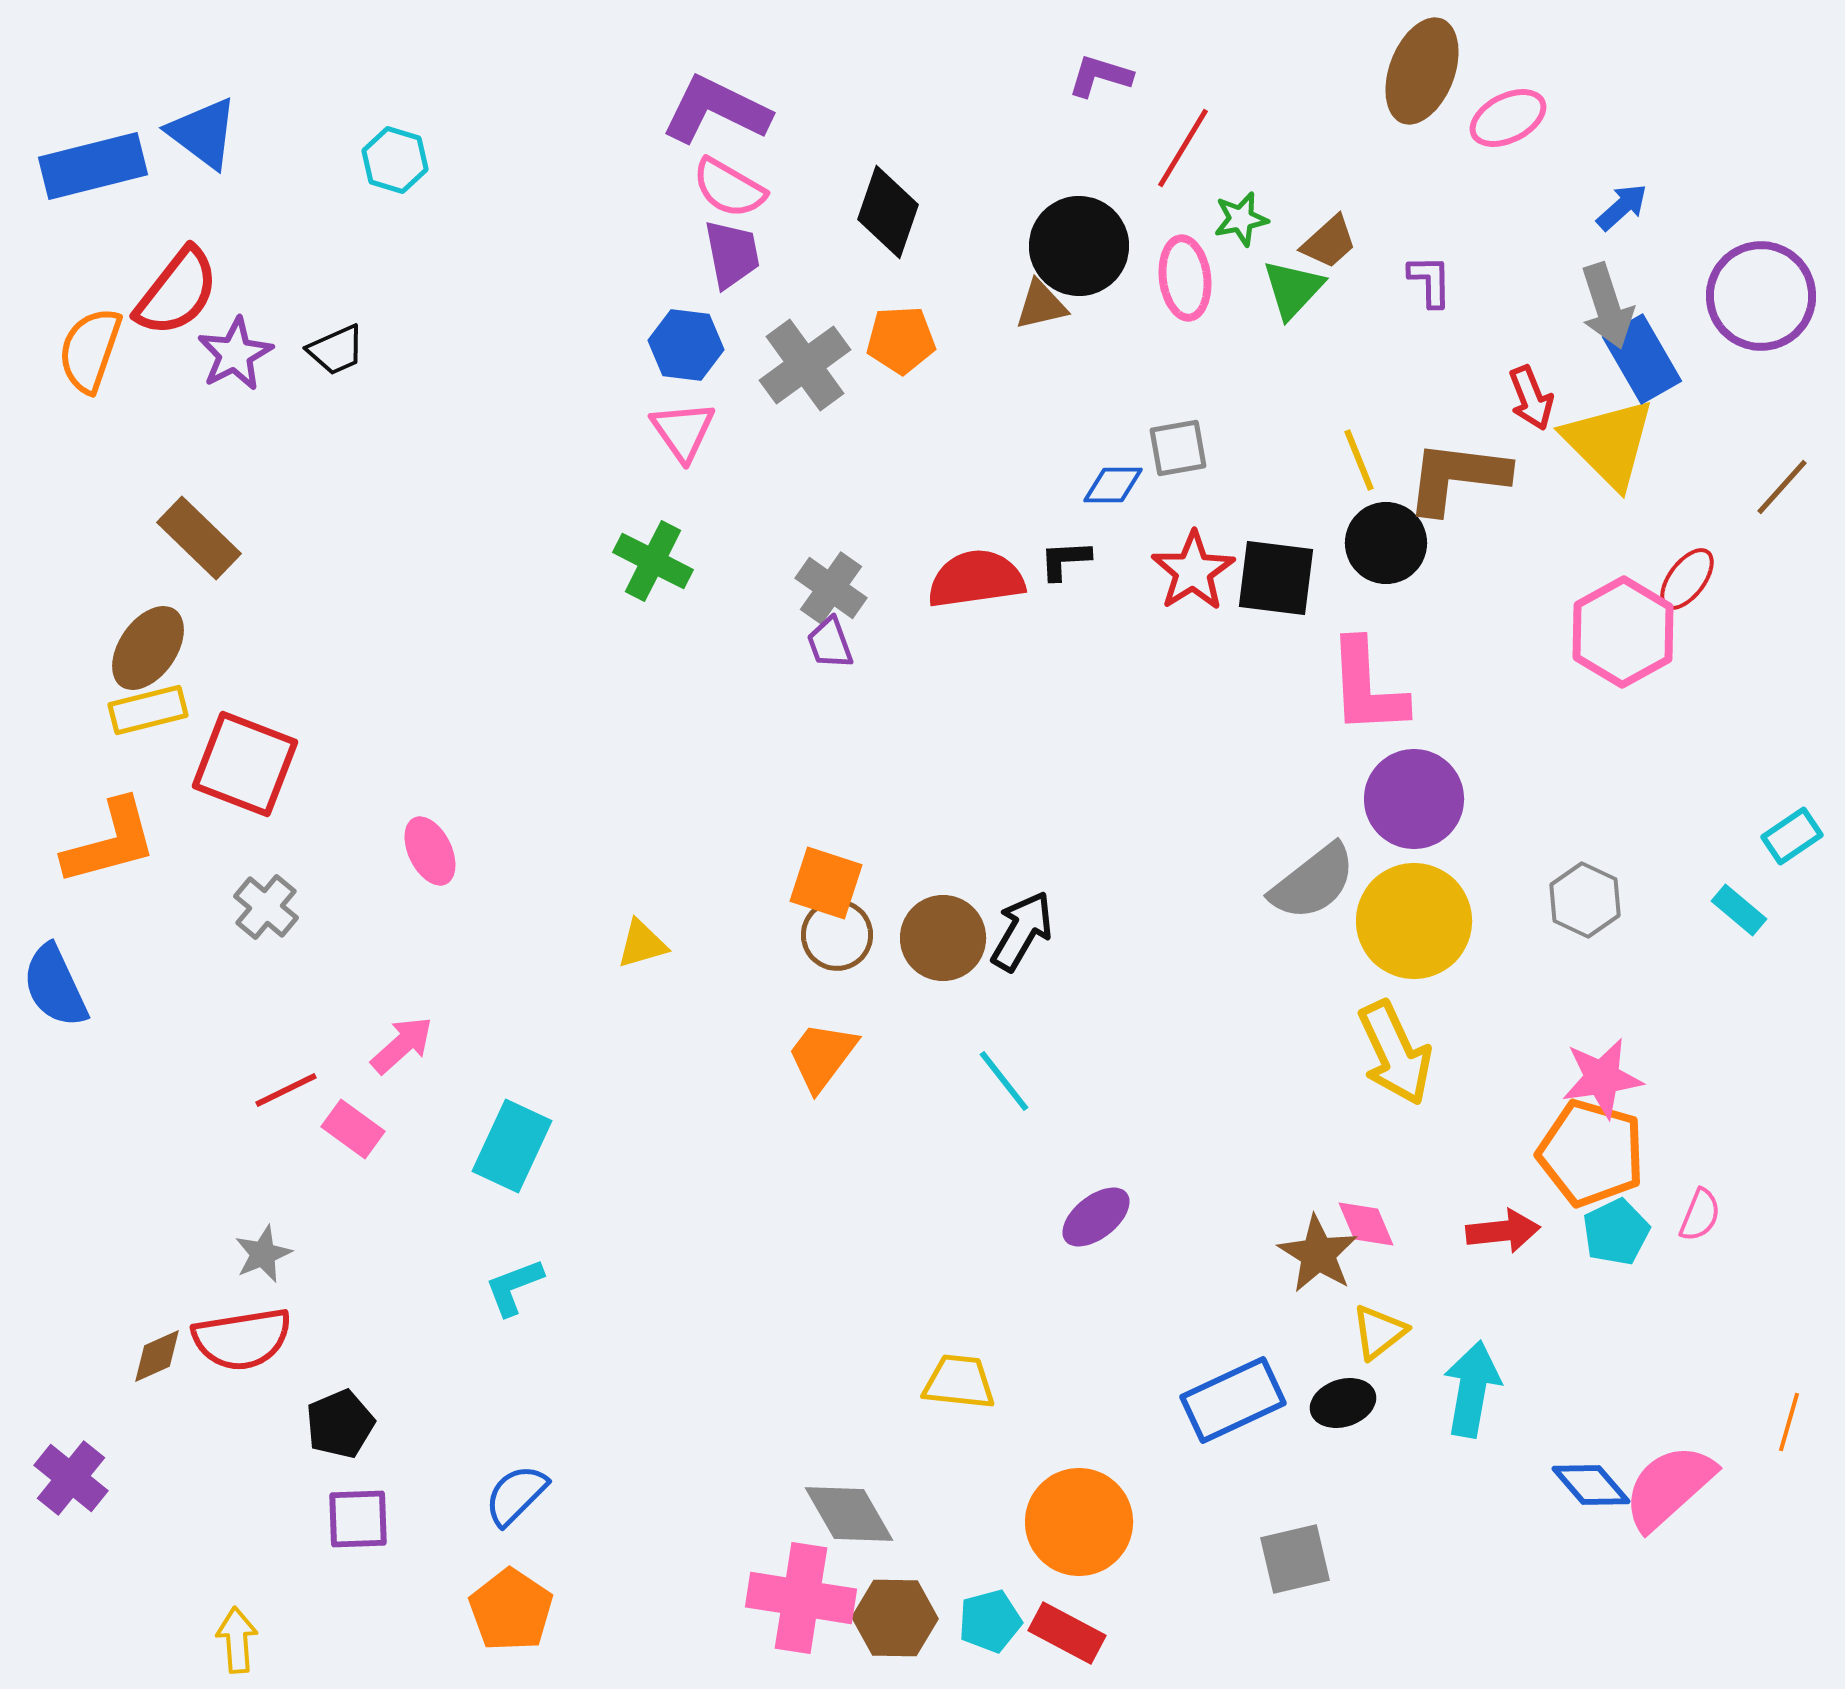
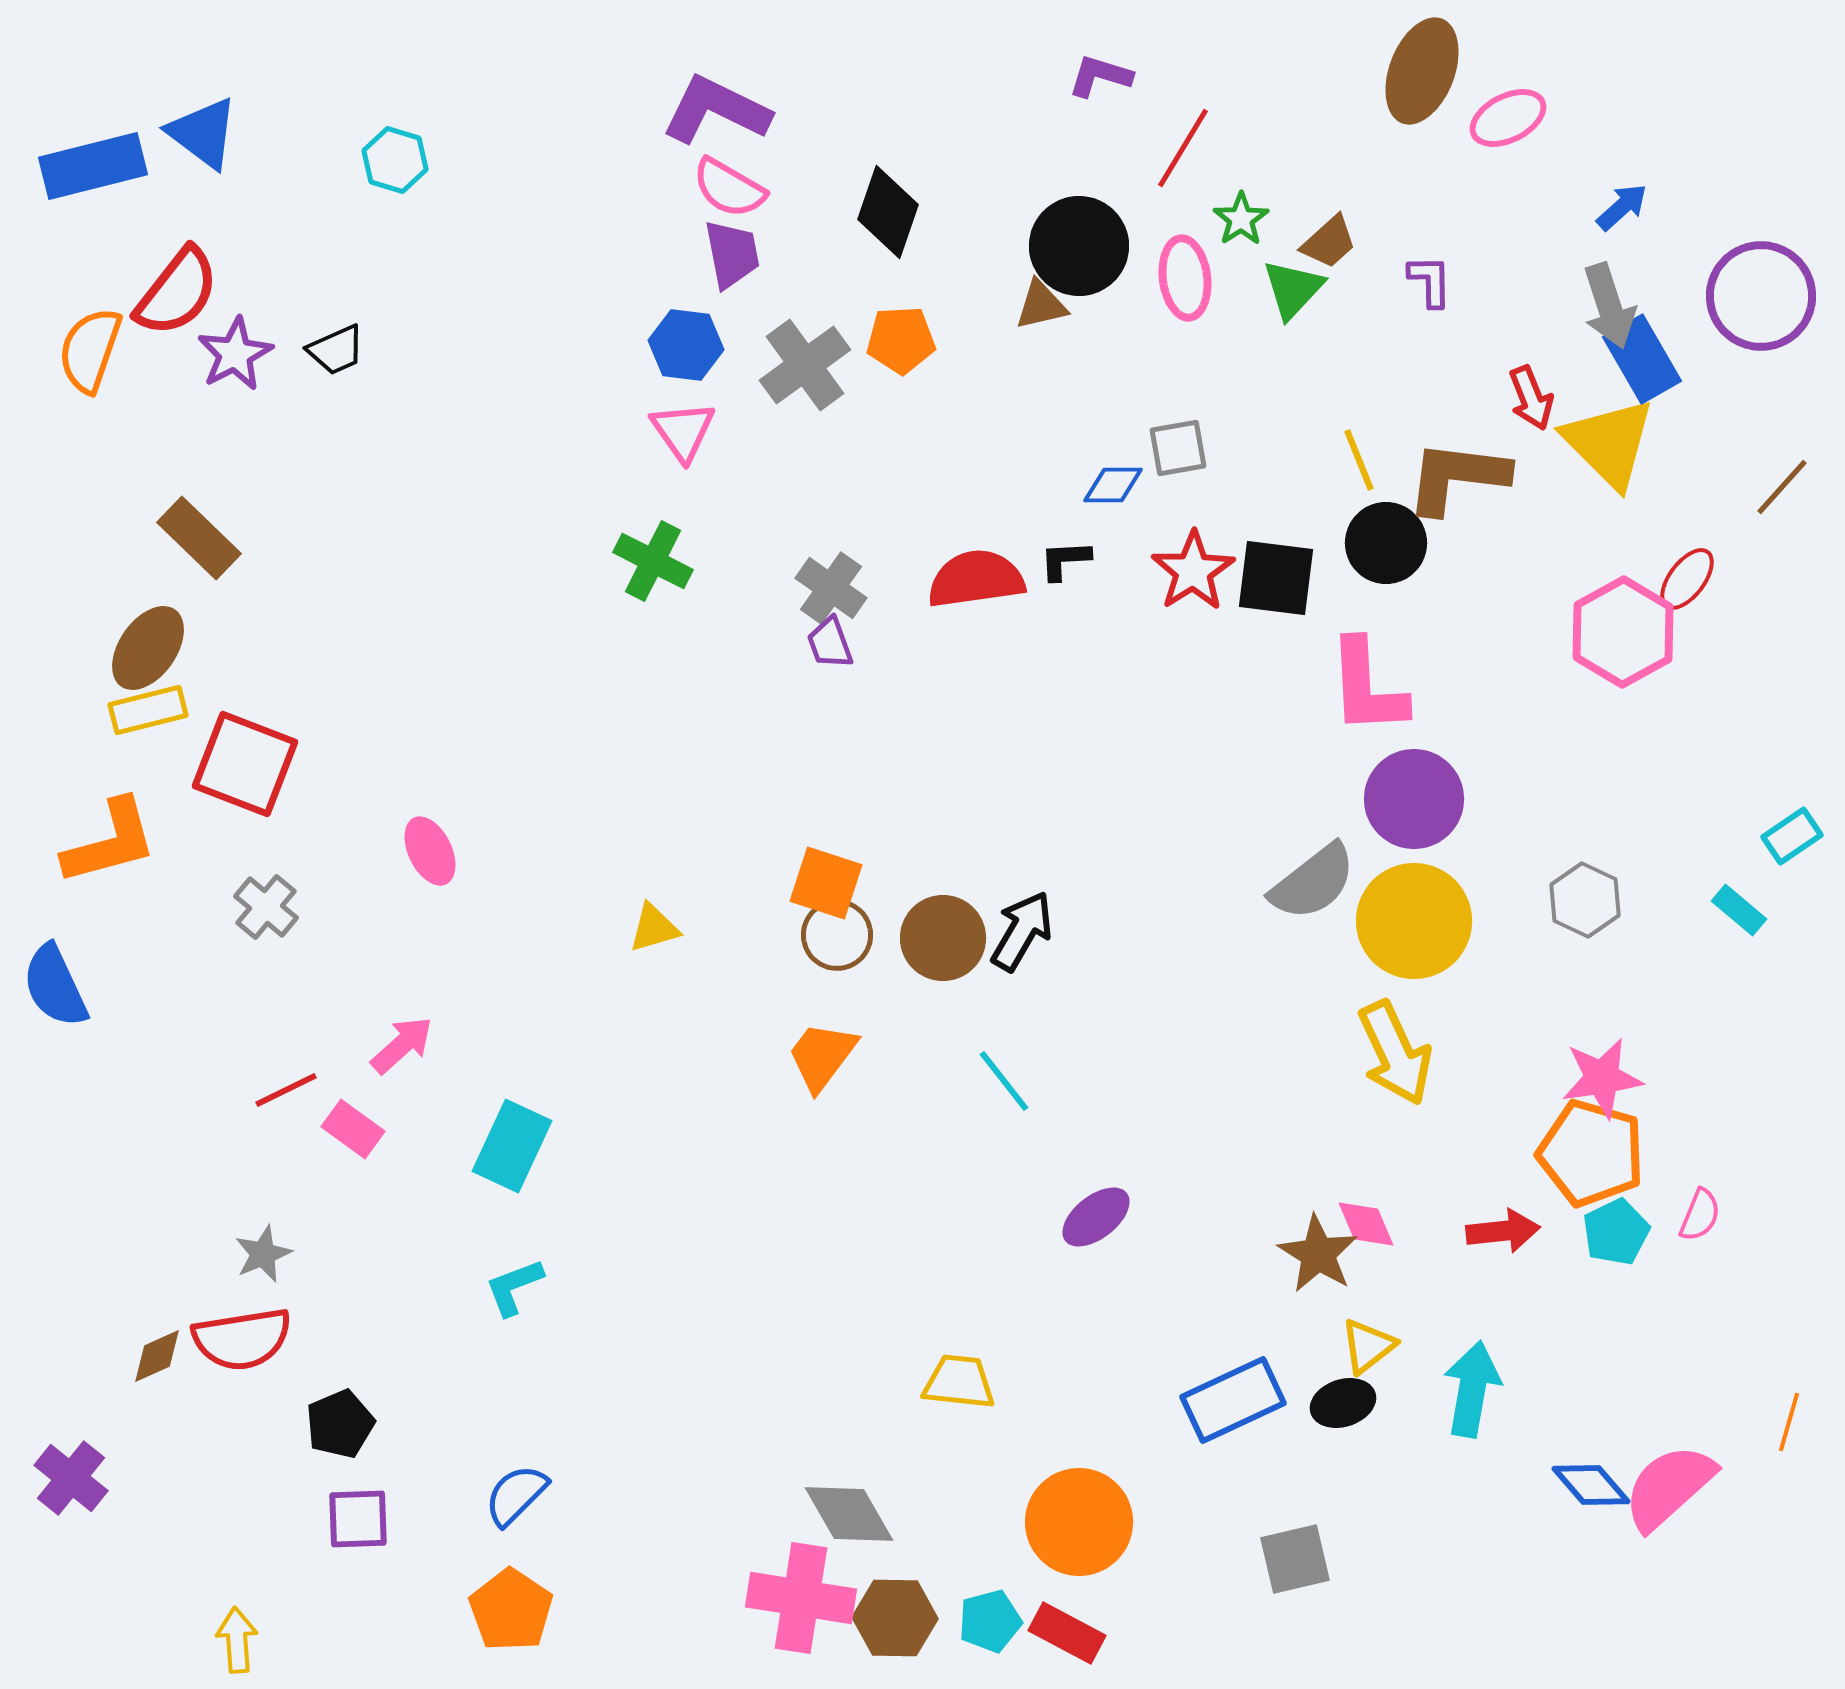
green star at (1241, 219): rotated 22 degrees counterclockwise
gray arrow at (1607, 306): moved 2 px right
yellow triangle at (642, 944): moved 12 px right, 16 px up
yellow triangle at (1379, 1332): moved 11 px left, 14 px down
